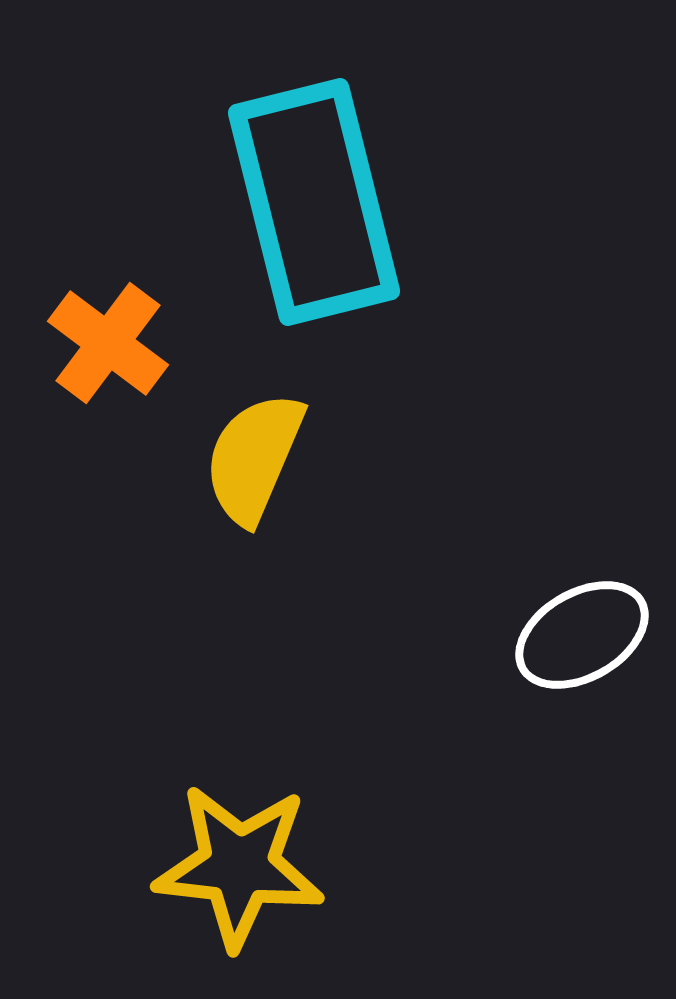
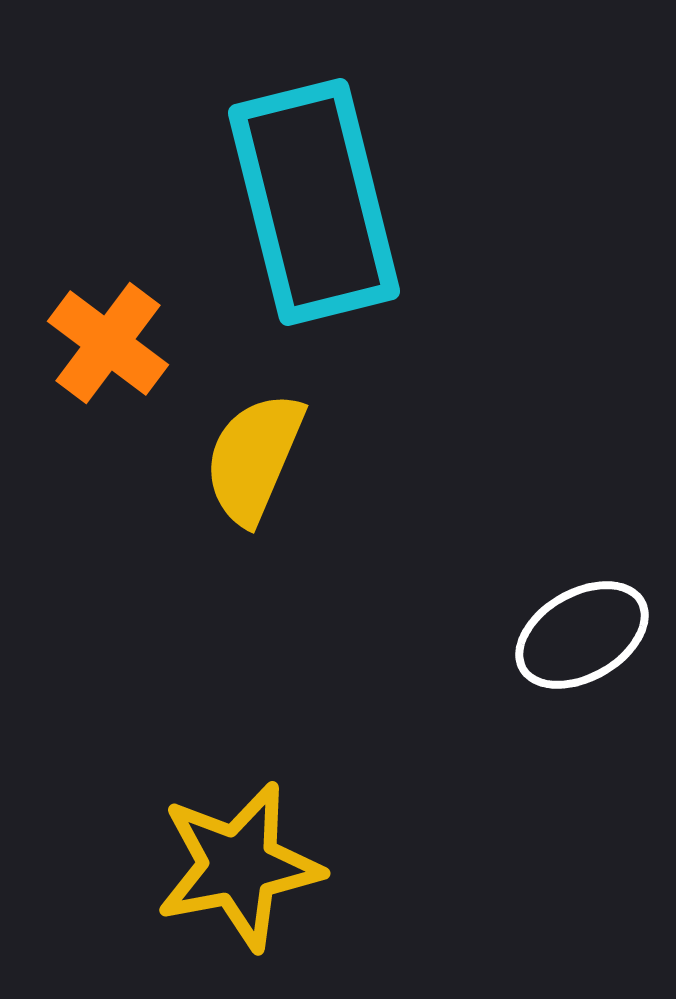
yellow star: rotated 17 degrees counterclockwise
